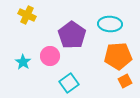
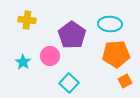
yellow cross: moved 5 px down; rotated 18 degrees counterclockwise
orange pentagon: moved 2 px left, 2 px up
cyan square: rotated 12 degrees counterclockwise
